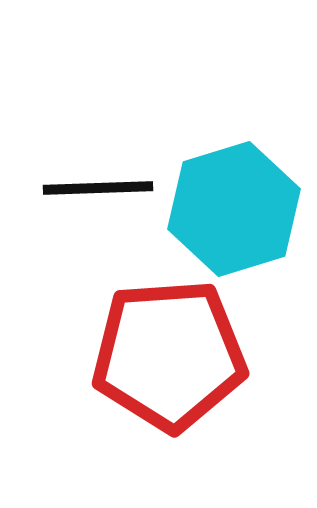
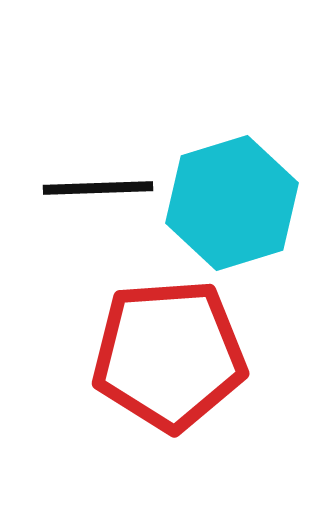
cyan hexagon: moved 2 px left, 6 px up
